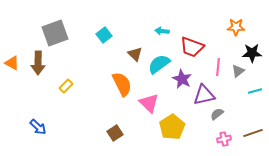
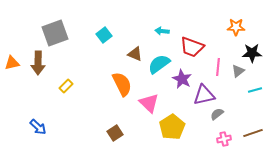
brown triangle: rotated 21 degrees counterclockwise
orange triangle: rotated 42 degrees counterclockwise
cyan line: moved 1 px up
